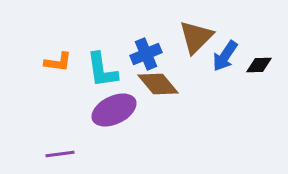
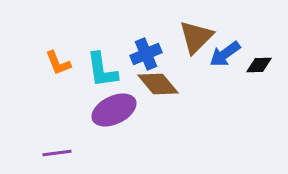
blue arrow: moved 2 px up; rotated 20 degrees clockwise
orange L-shape: moved 1 px down; rotated 60 degrees clockwise
purple line: moved 3 px left, 1 px up
